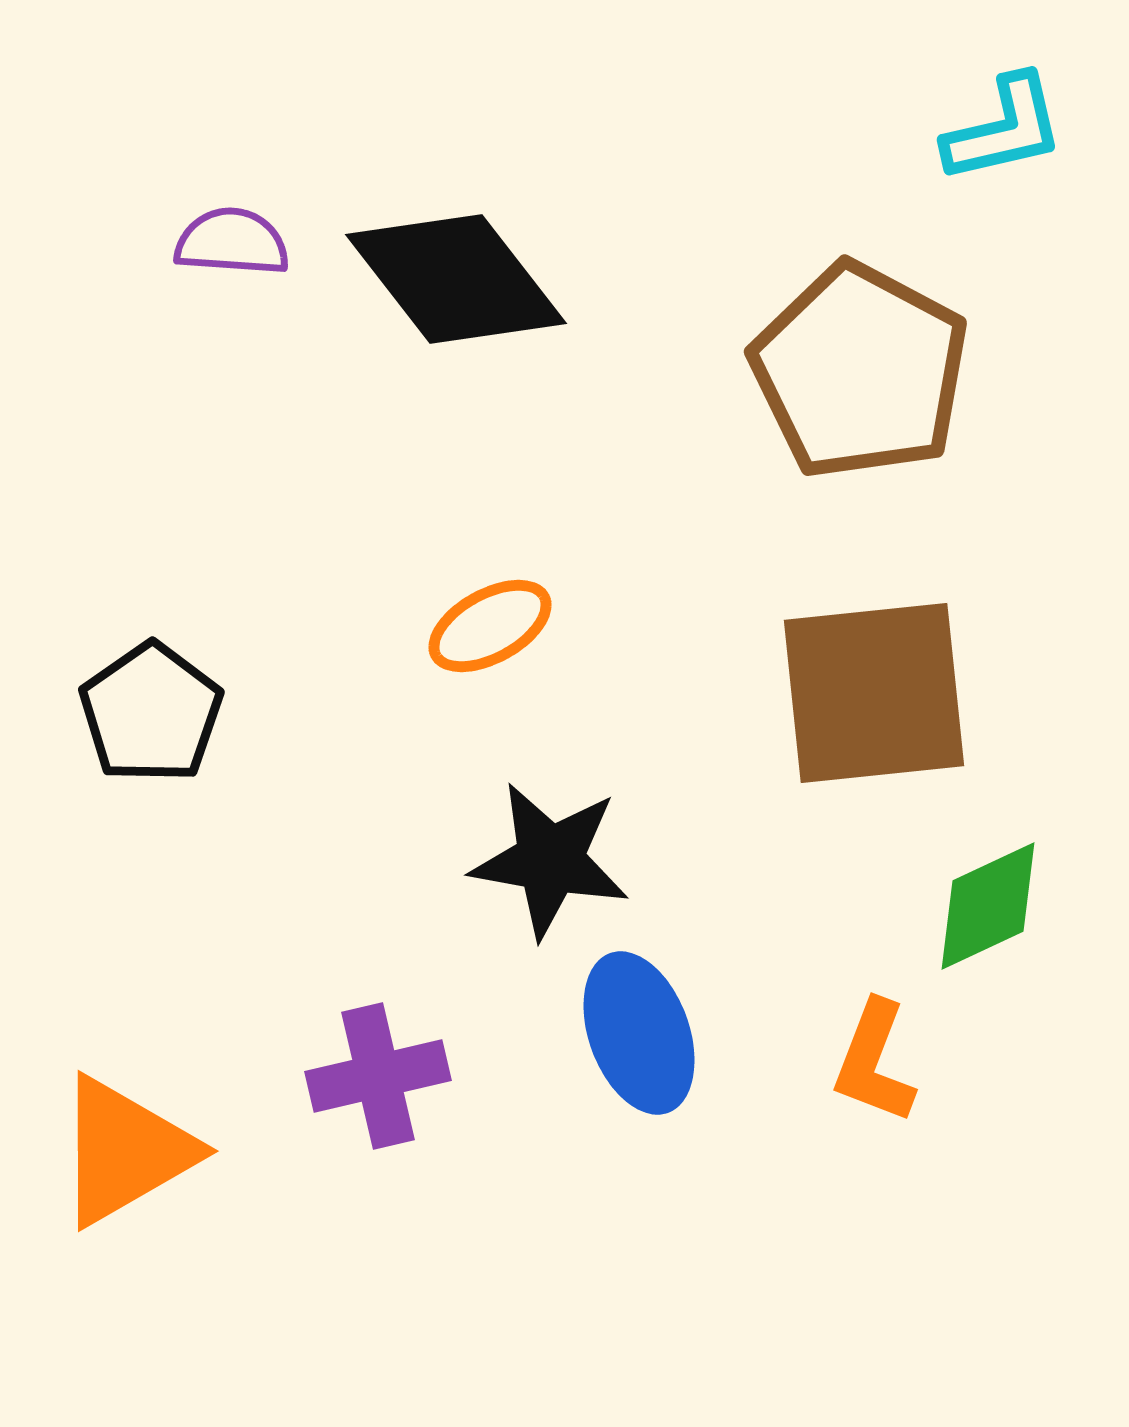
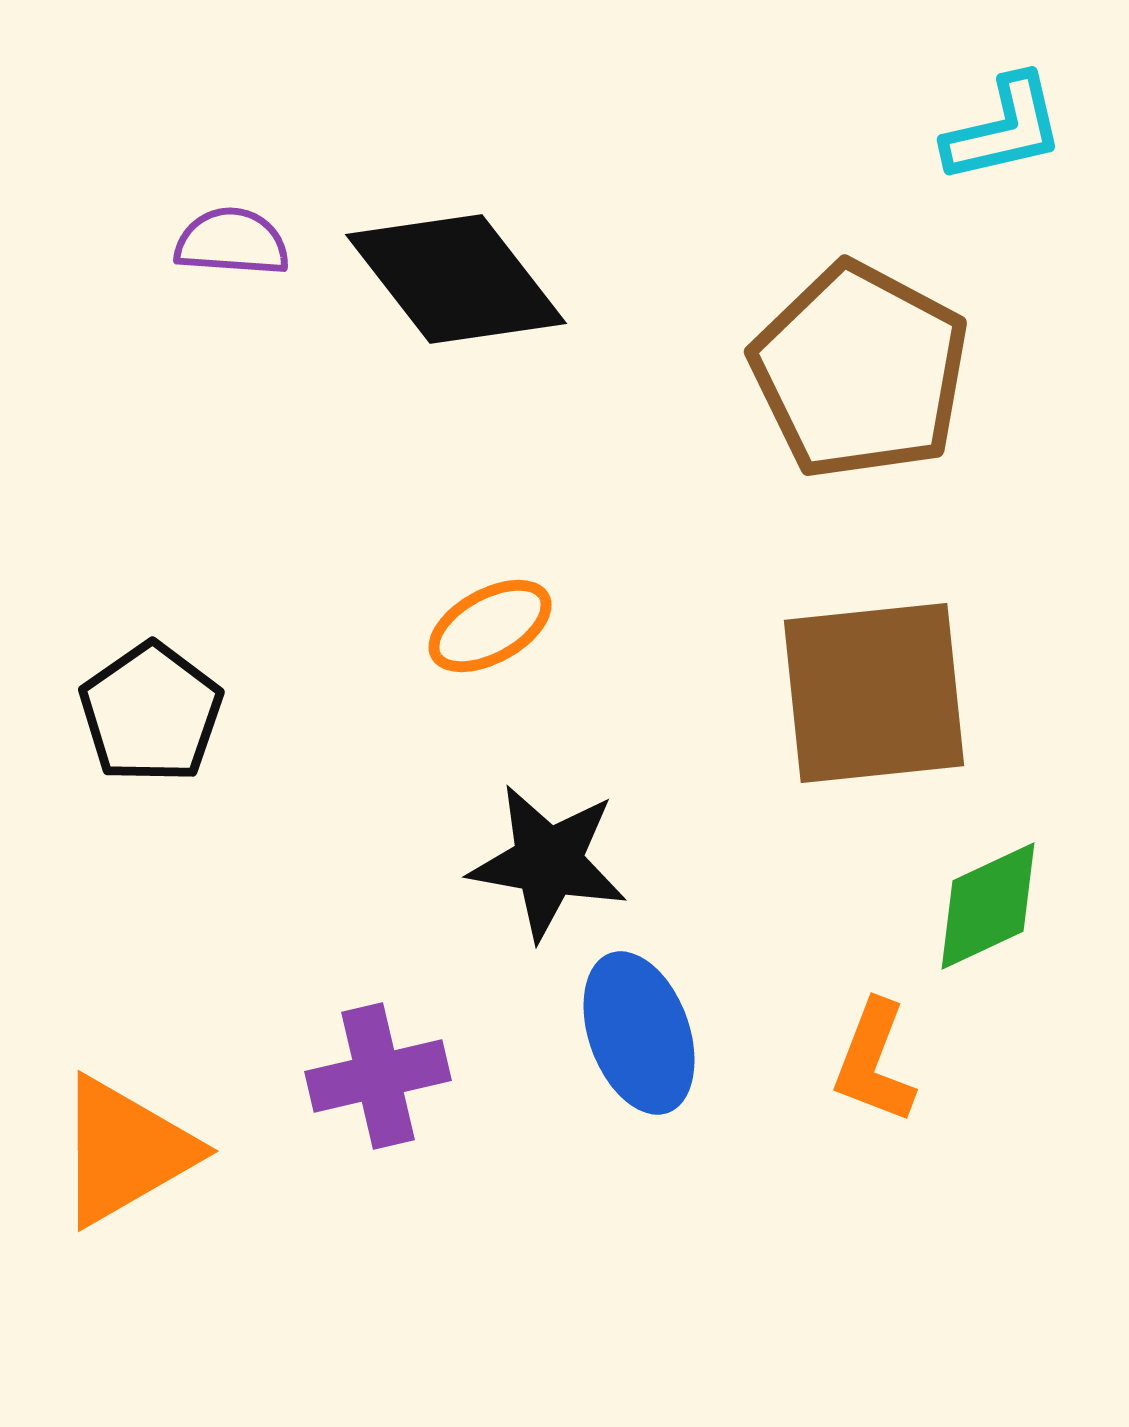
black star: moved 2 px left, 2 px down
